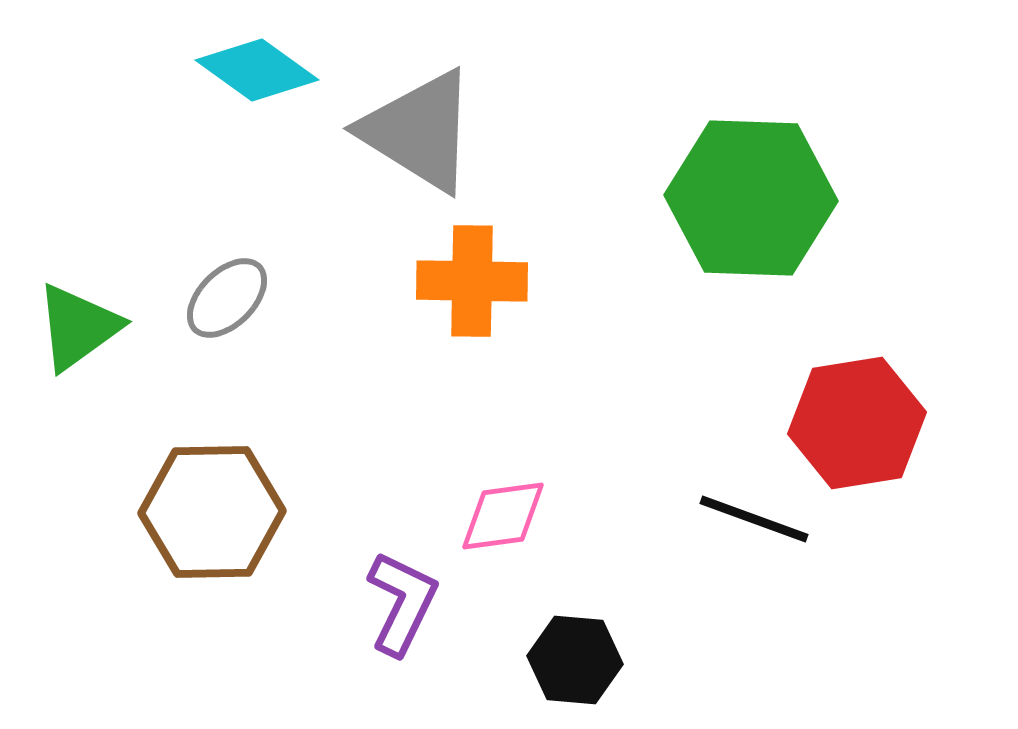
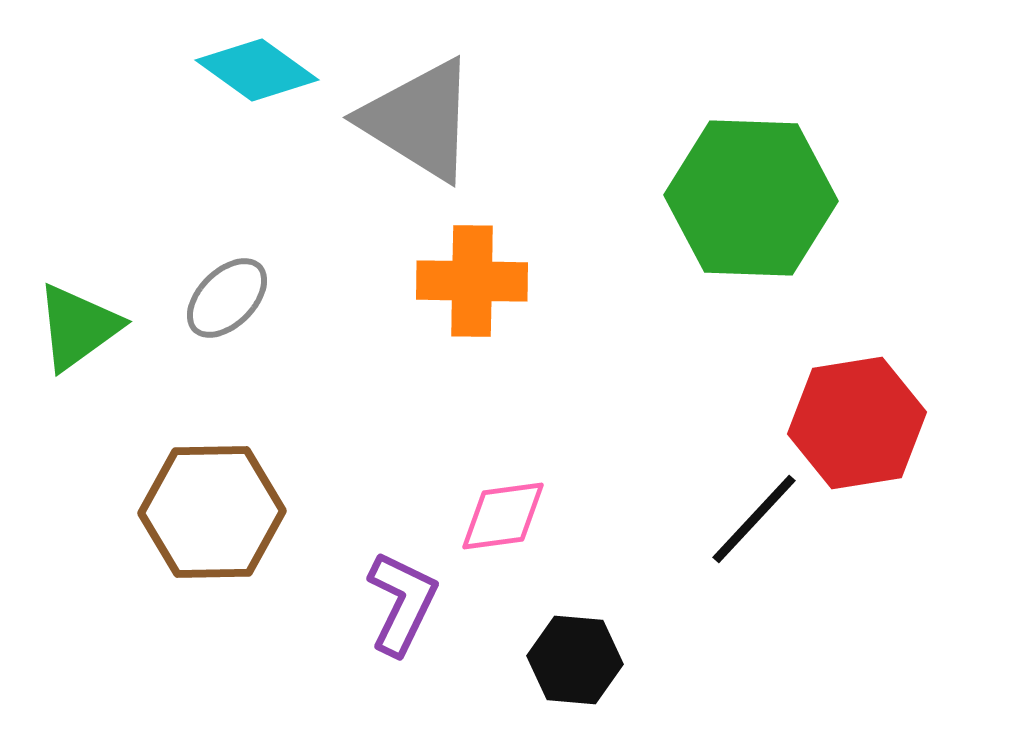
gray triangle: moved 11 px up
black line: rotated 67 degrees counterclockwise
